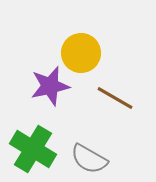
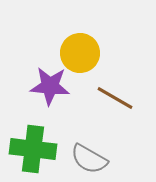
yellow circle: moved 1 px left
purple star: rotated 18 degrees clockwise
green cross: rotated 24 degrees counterclockwise
